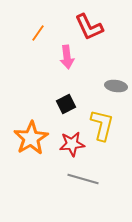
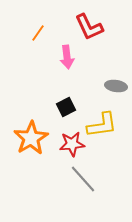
black square: moved 3 px down
yellow L-shape: rotated 68 degrees clockwise
gray line: rotated 32 degrees clockwise
